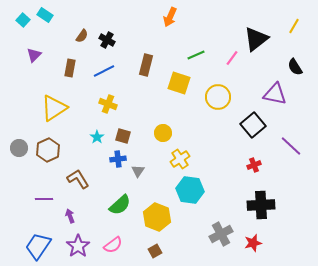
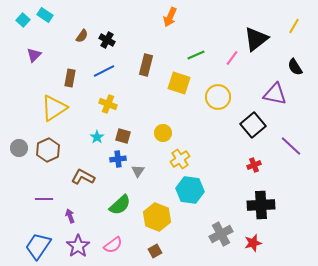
brown rectangle at (70, 68): moved 10 px down
brown L-shape at (78, 179): moved 5 px right, 2 px up; rotated 30 degrees counterclockwise
